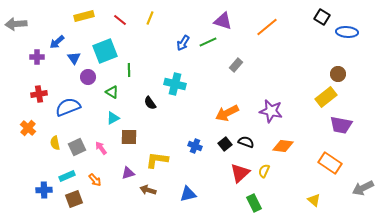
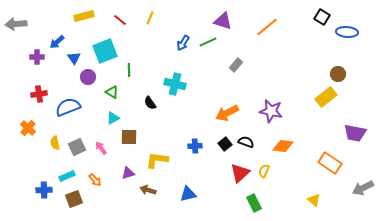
purple trapezoid at (341, 125): moved 14 px right, 8 px down
blue cross at (195, 146): rotated 24 degrees counterclockwise
